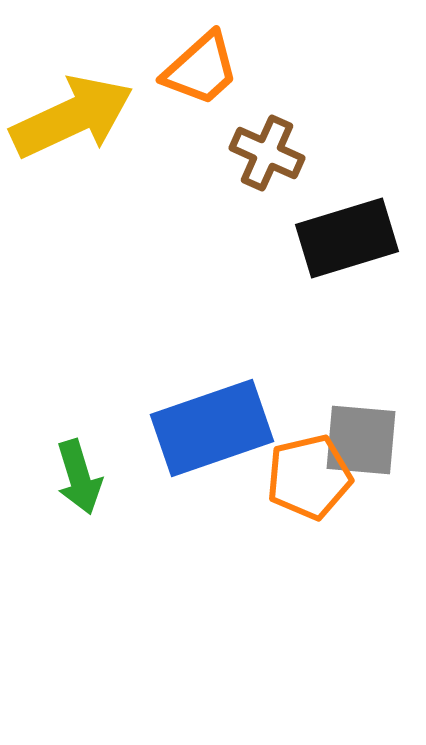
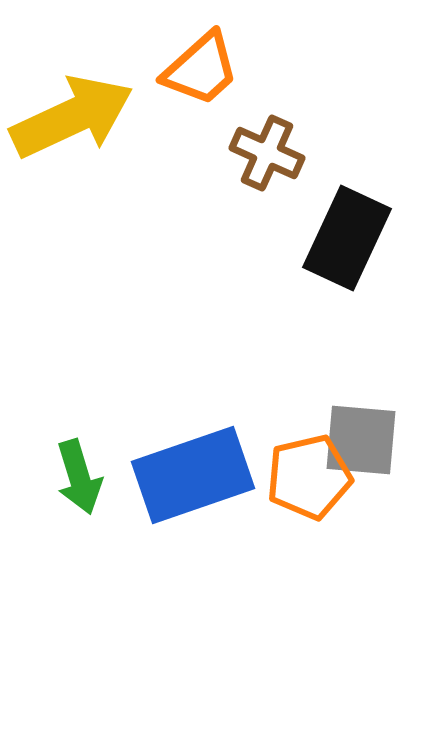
black rectangle: rotated 48 degrees counterclockwise
blue rectangle: moved 19 px left, 47 px down
